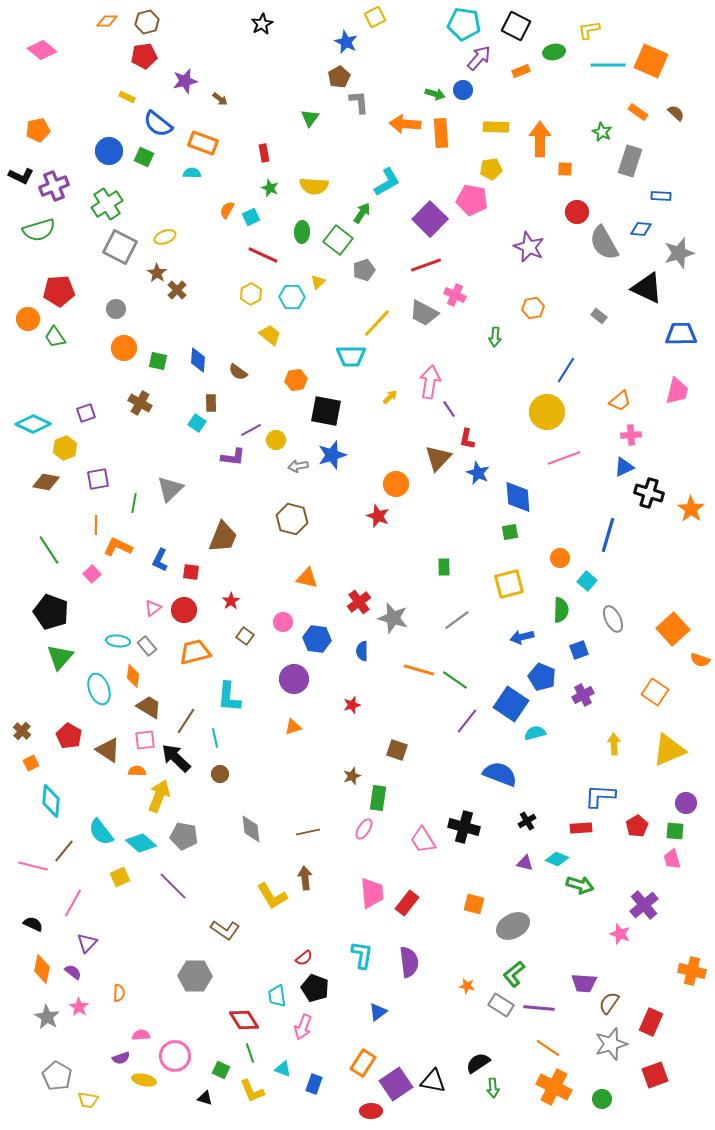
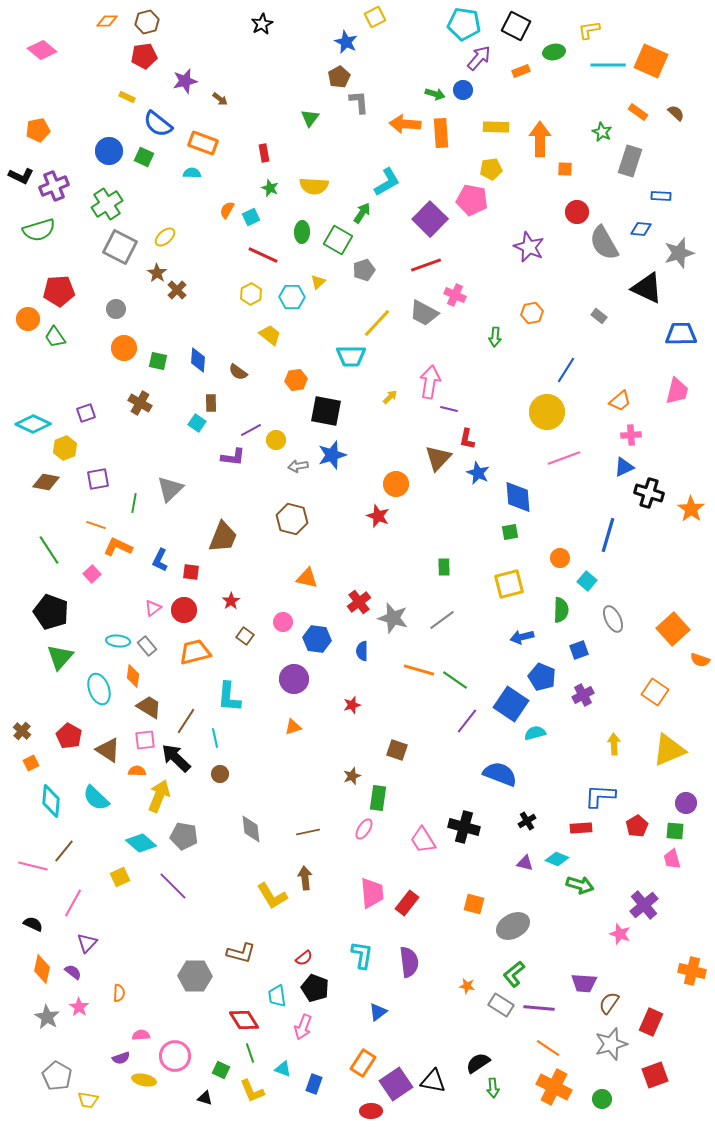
yellow ellipse at (165, 237): rotated 20 degrees counterclockwise
green square at (338, 240): rotated 8 degrees counterclockwise
orange hexagon at (533, 308): moved 1 px left, 5 px down
purple line at (449, 409): rotated 42 degrees counterclockwise
orange line at (96, 525): rotated 72 degrees counterclockwise
gray line at (457, 620): moved 15 px left
cyan semicircle at (101, 832): moved 5 px left, 34 px up; rotated 8 degrees counterclockwise
brown L-shape at (225, 930): moved 16 px right, 23 px down; rotated 20 degrees counterclockwise
